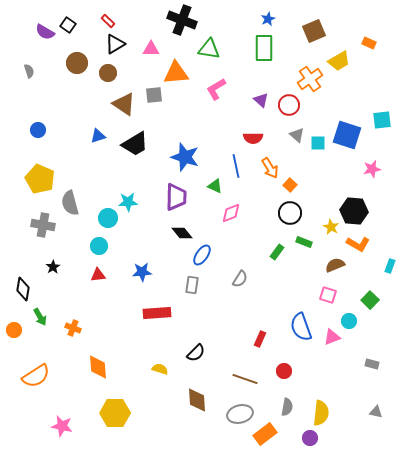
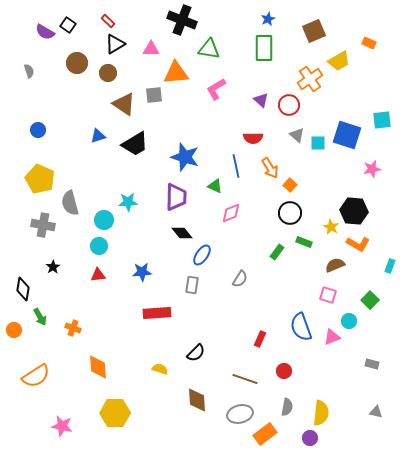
cyan circle at (108, 218): moved 4 px left, 2 px down
